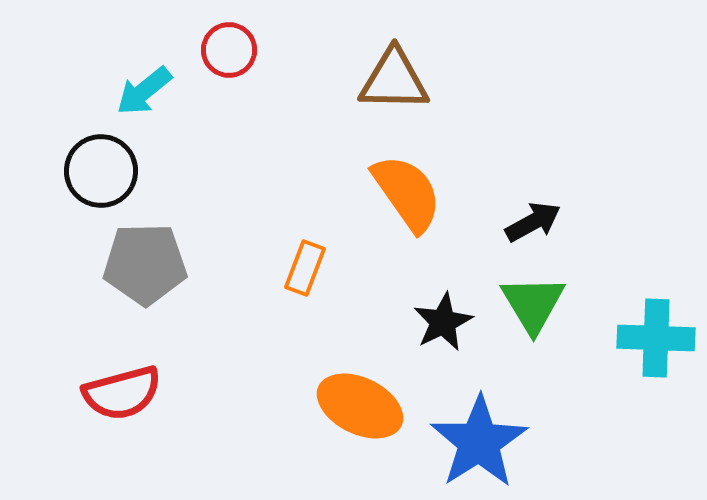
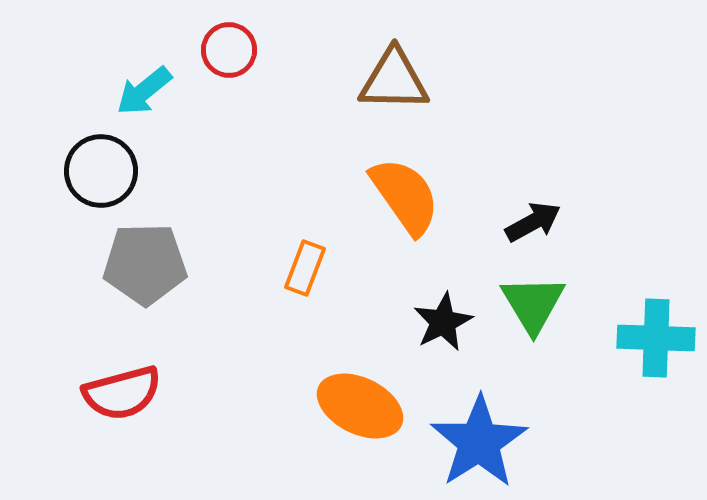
orange semicircle: moved 2 px left, 3 px down
